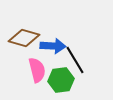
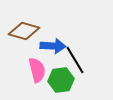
brown diamond: moved 7 px up
